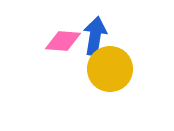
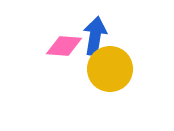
pink diamond: moved 1 px right, 5 px down
